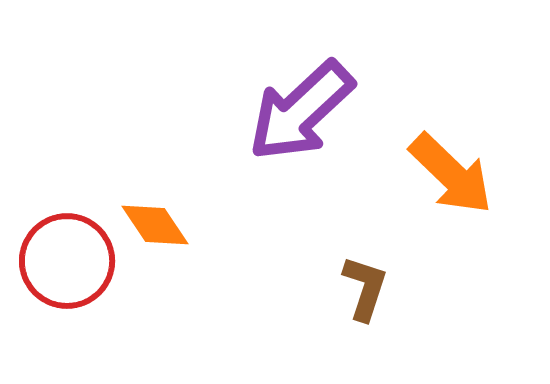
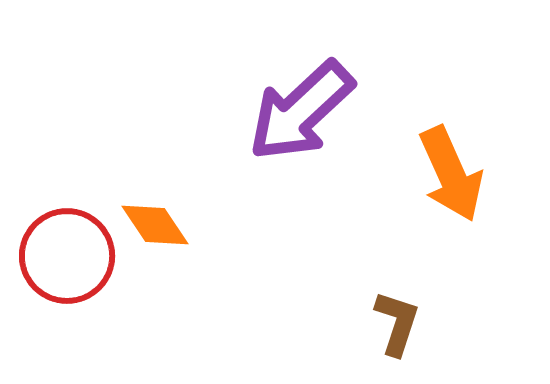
orange arrow: rotated 22 degrees clockwise
red circle: moved 5 px up
brown L-shape: moved 32 px right, 35 px down
